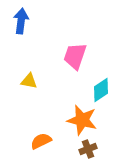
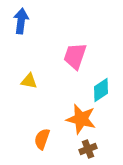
orange star: moved 1 px left, 1 px up
orange semicircle: moved 1 px right, 2 px up; rotated 45 degrees counterclockwise
